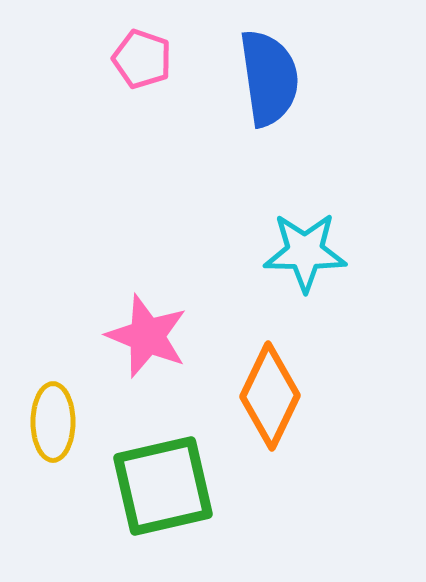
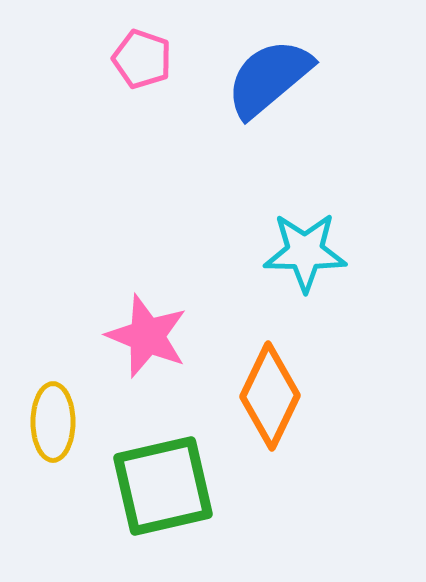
blue semicircle: rotated 122 degrees counterclockwise
